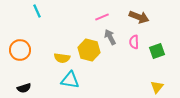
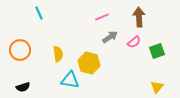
cyan line: moved 2 px right, 2 px down
brown arrow: rotated 114 degrees counterclockwise
gray arrow: rotated 84 degrees clockwise
pink semicircle: rotated 128 degrees counterclockwise
yellow hexagon: moved 13 px down
yellow semicircle: moved 4 px left, 4 px up; rotated 105 degrees counterclockwise
black semicircle: moved 1 px left, 1 px up
